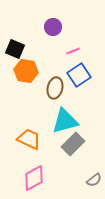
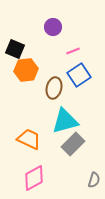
orange hexagon: moved 1 px up; rotated 15 degrees counterclockwise
brown ellipse: moved 1 px left
gray semicircle: rotated 35 degrees counterclockwise
